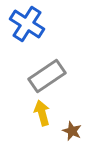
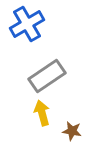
blue cross: rotated 28 degrees clockwise
brown star: rotated 12 degrees counterclockwise
